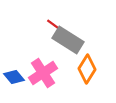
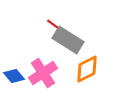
orange diamond: rotated 32 degrees clockwise
blue diamond: moved 1 px up
